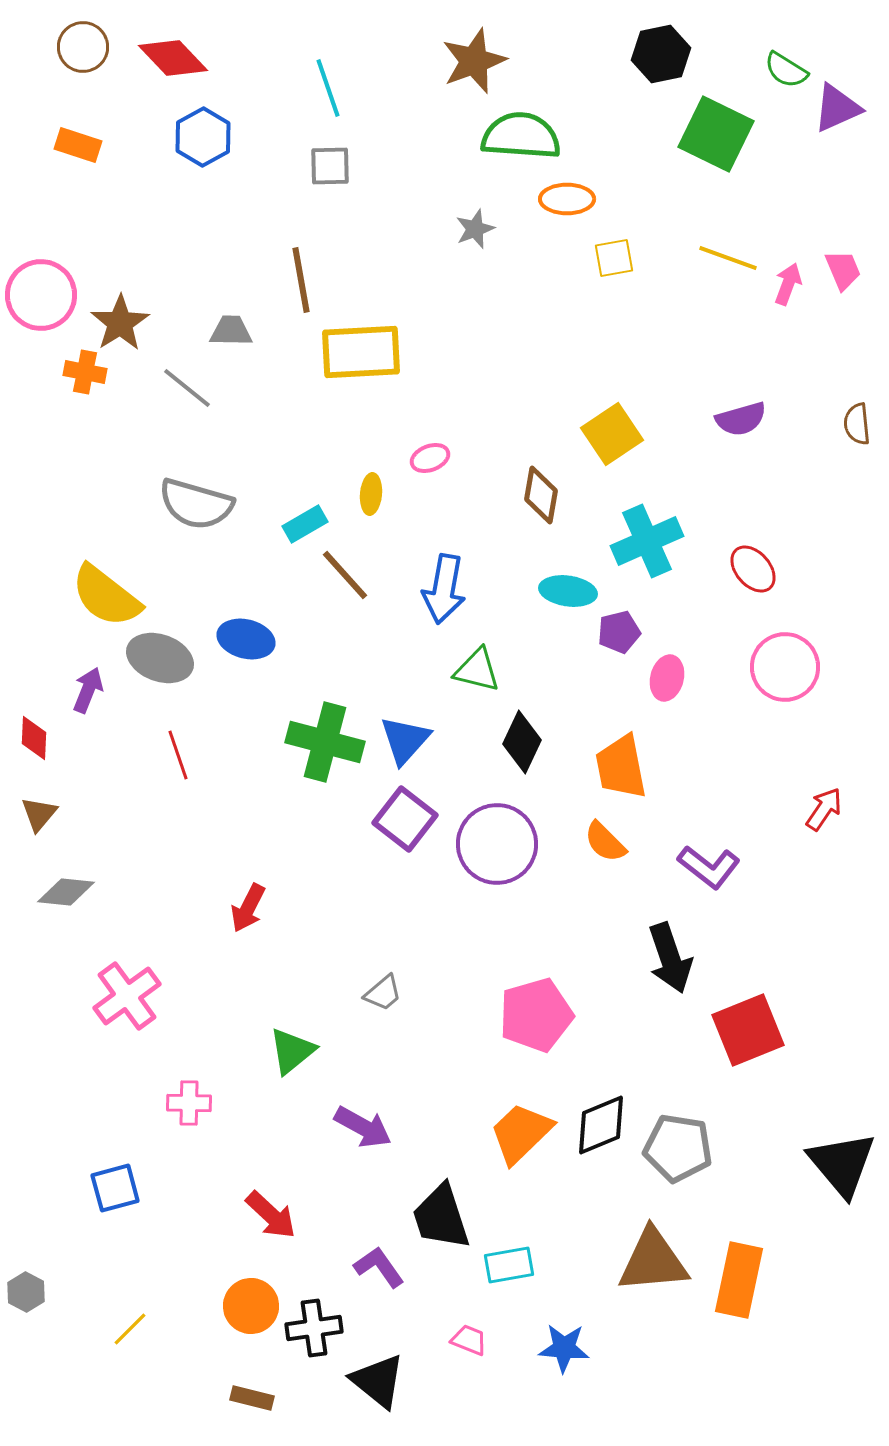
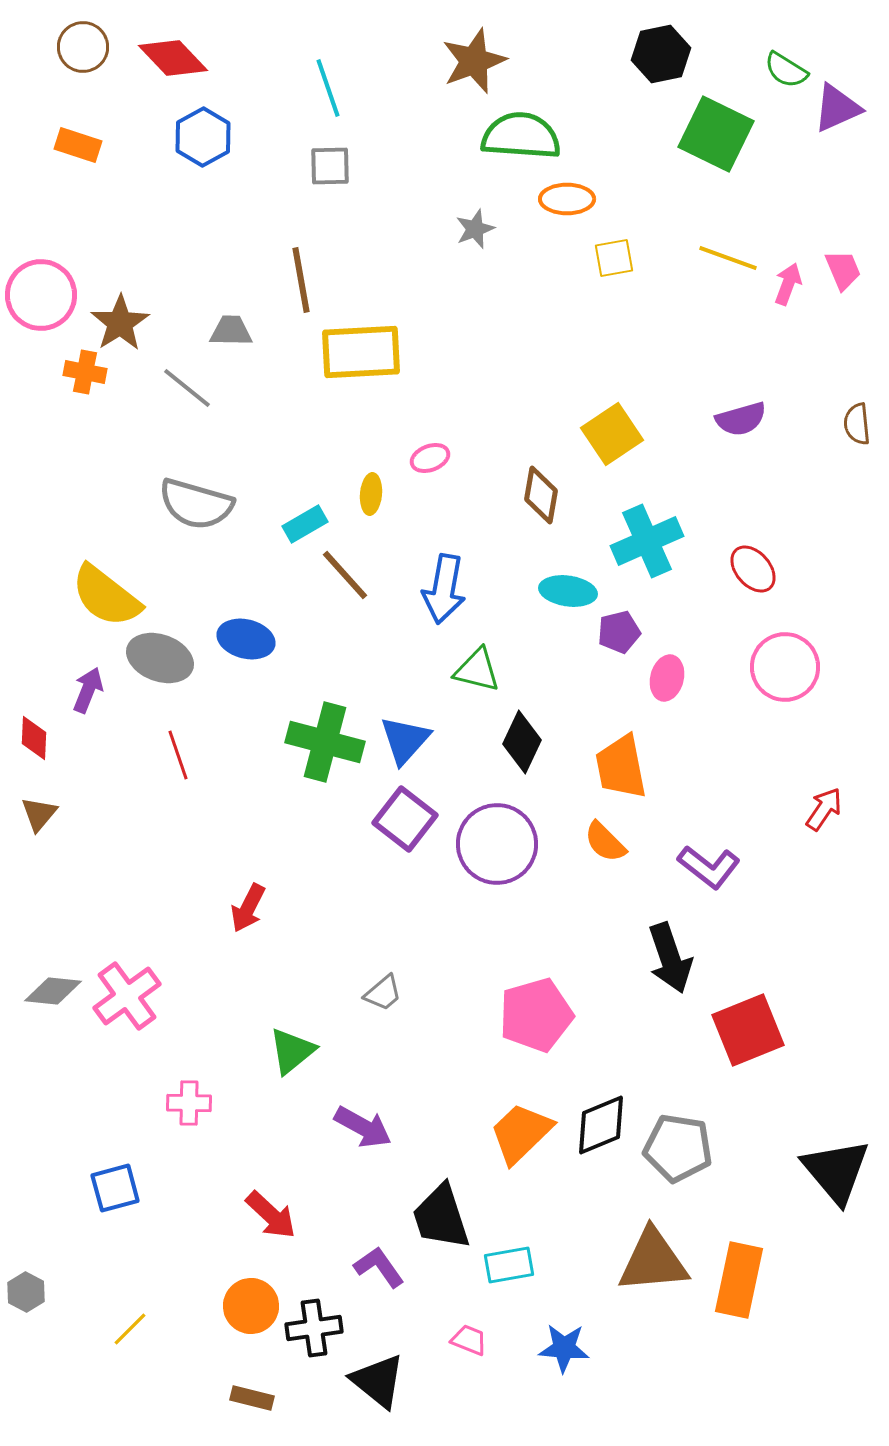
gray diamond at (66, 892): moved 13 px left, 99 px down
black triangle at (842, 1164): moved 6 px left, 7 px down
